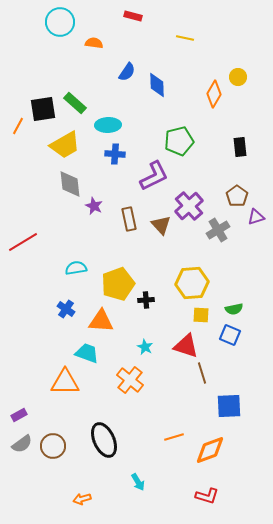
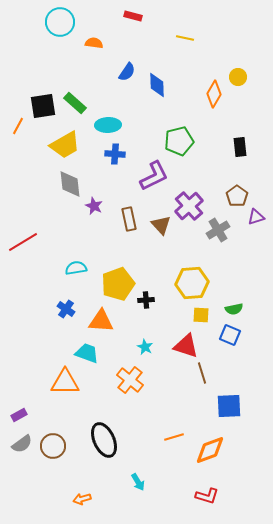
black square at (43, 109): moved 3 px up
